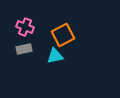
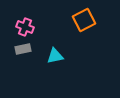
orange square: moved 21 px right, 15 px up
gray rectangle: moved 1 px left
